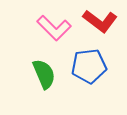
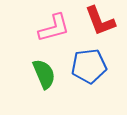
red L-shape: rotated 32 degrees clockwise
pink L-shape: rotated 60 degrees counterclockwise
